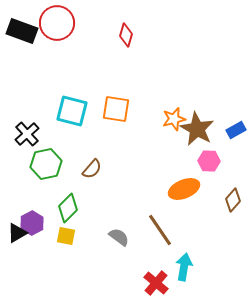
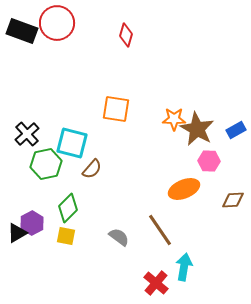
cyan square: moved 32 px down
orange star: rotated 15 degrees clockwise
brown diamond: rotated 45 degrees clockwise
